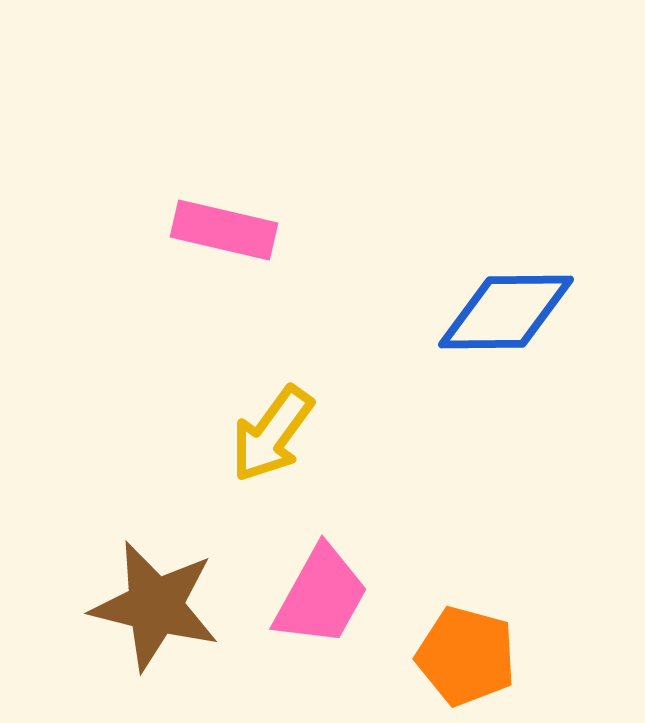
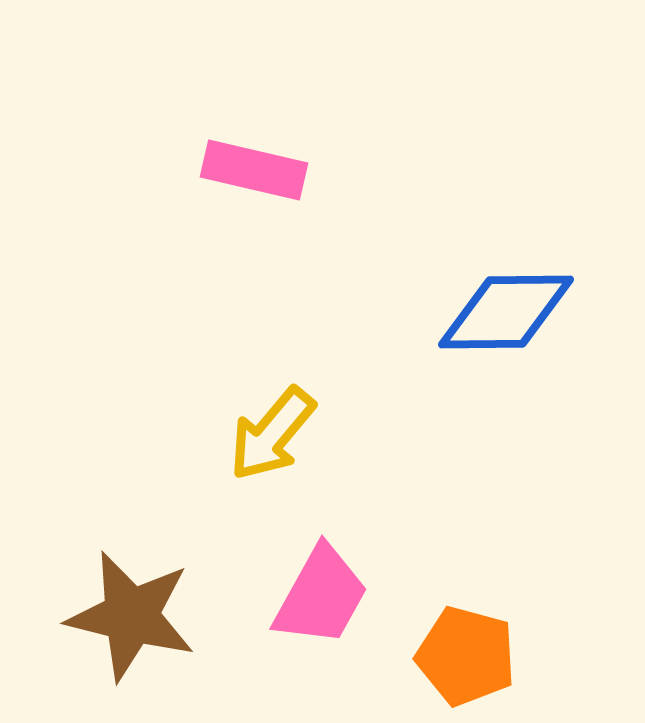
pink rectangle: moved 30 px right, 60 px up
yellow arrow: rotated 4 degrees clockwise
brown star: moved 24 px left, 10 px down
